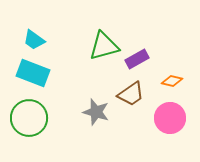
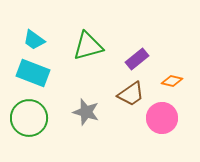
green triangle: moved 16 px left
purple rectangle: rotated 10 degrees counterclockwise
gray star: moved 10 px left
pink circle: moved 8 px left
